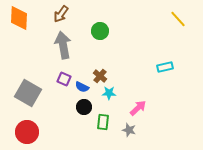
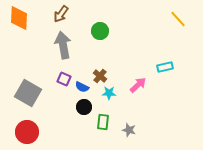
pink arrow: moved 23 px up
